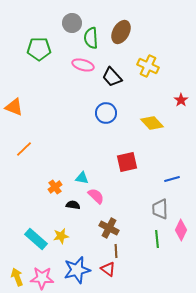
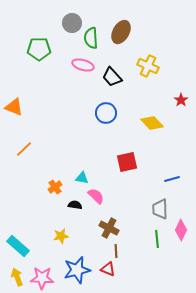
black semicircle: moved 2 px right
cyan rectangle: moved 18 px left, 7 px down
red triangle: rotated 14 degrees counterclockwise
